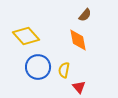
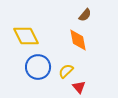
yellow diamond: rotated 16 degrees clockwise
yellow semicircle: moved 2 px right, 1 px down; rotated 35 degrees clockwise
